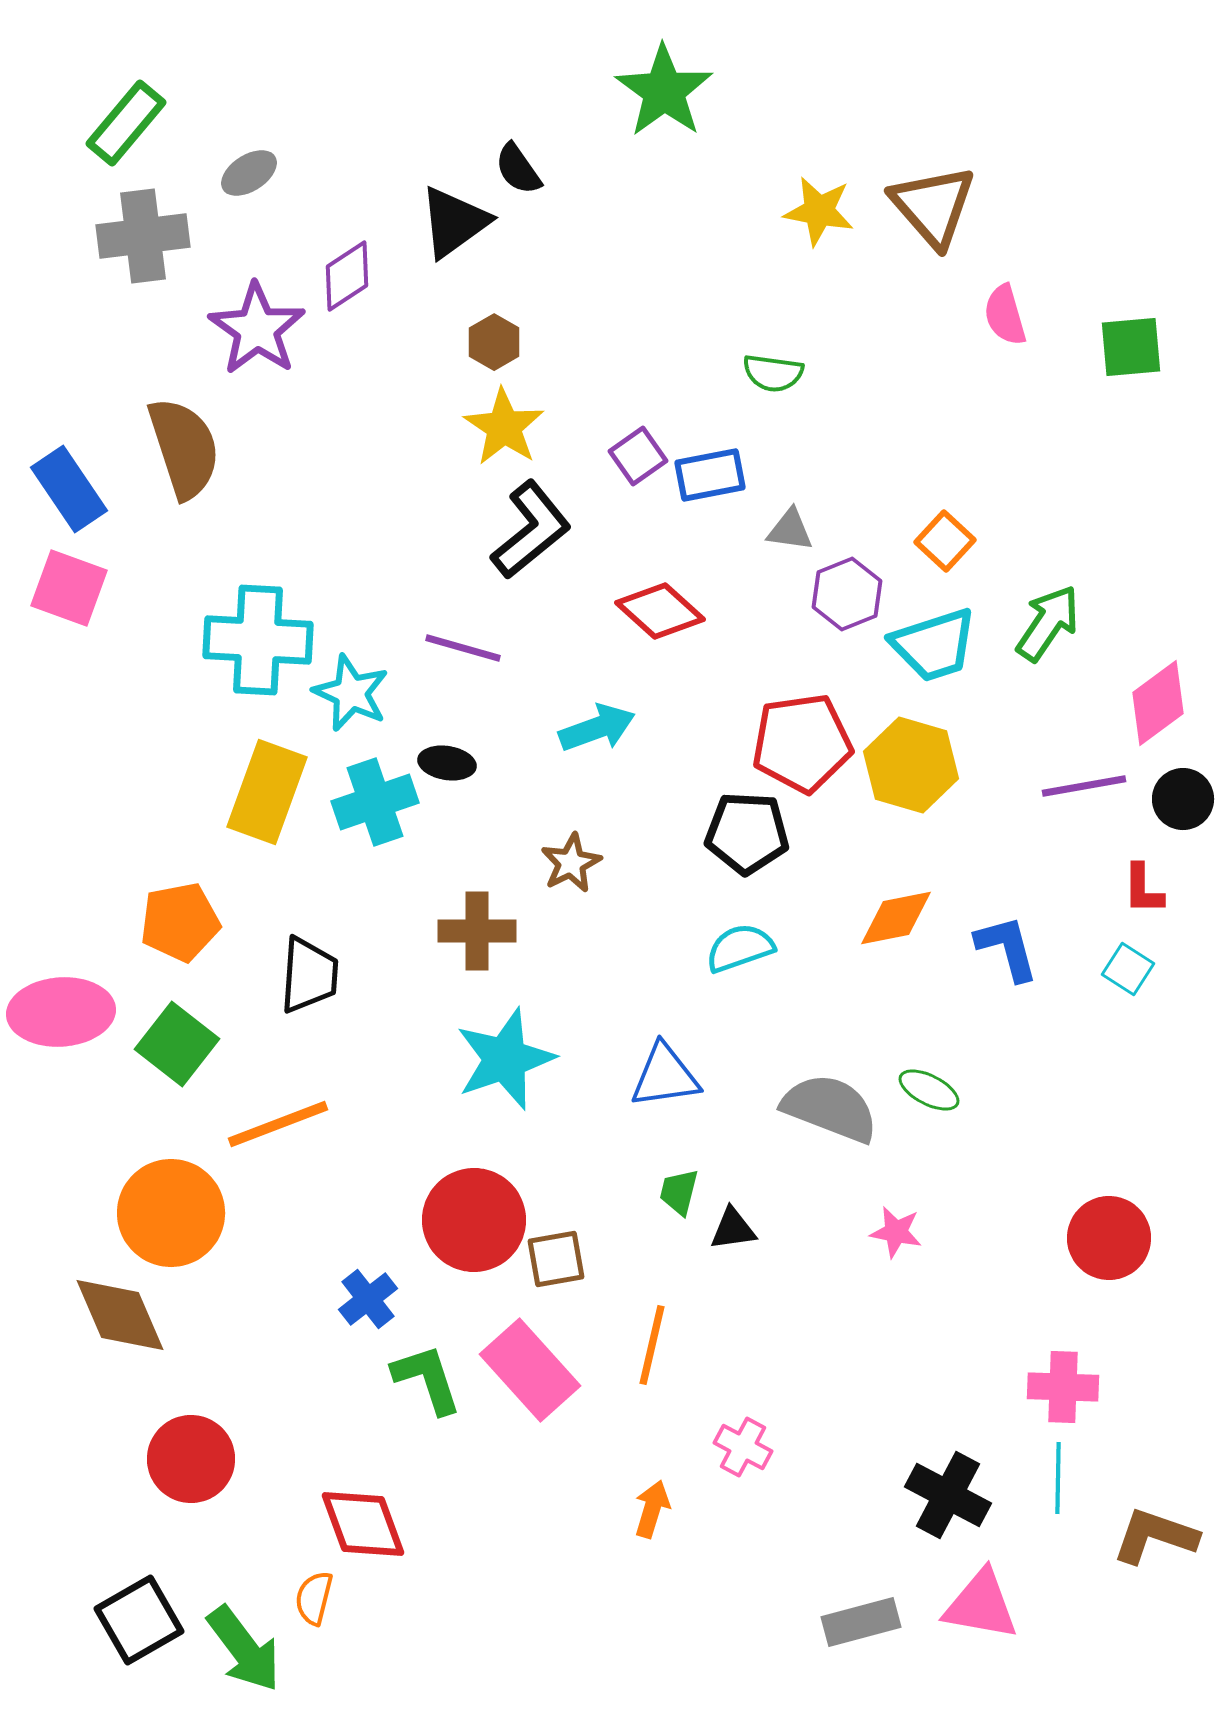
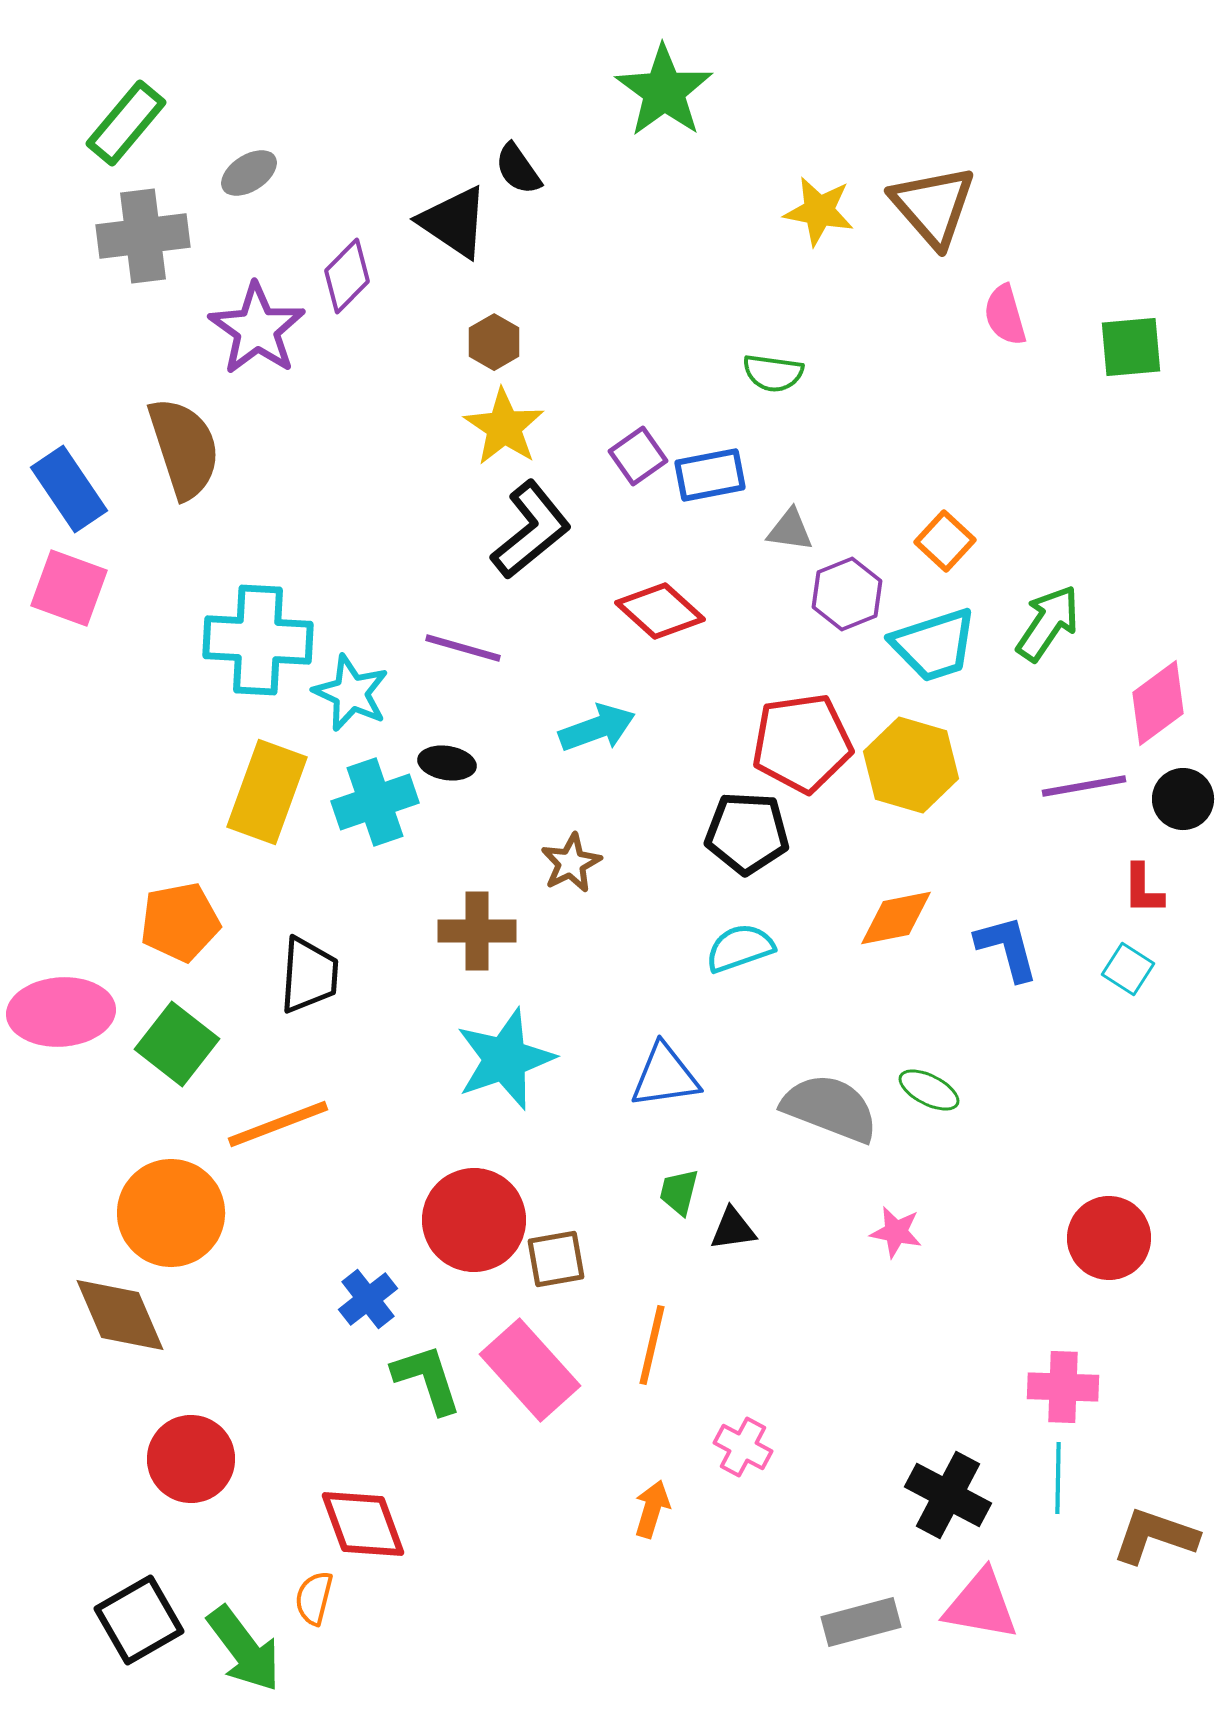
black triangle at (454, 222): rotated 50 degrees counterclockwise
purple diamond at (347, 276): rotated 12 degrees counterclockwise
